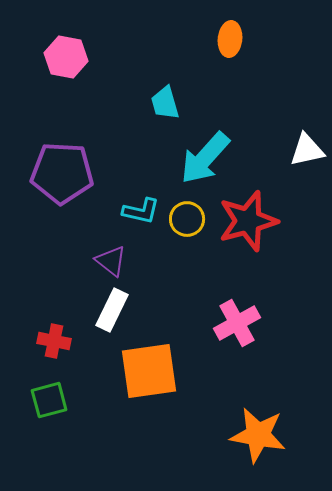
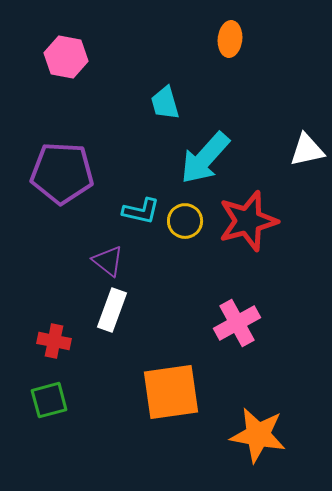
yellow circle: moved 2 px left, 2 px down
purple triangle: moved 3 px left
white rectangle: rotated 6 degrees counterclockwise
orange square: moved 22 px right, 21 px down
